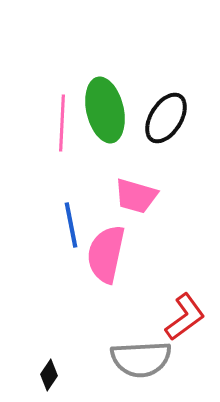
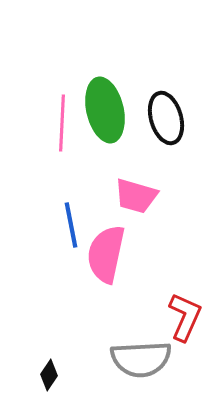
black ellipse: rotated 48 degrees counterclockwise
red L-shape: rotated 30 degrees counterclockwise
